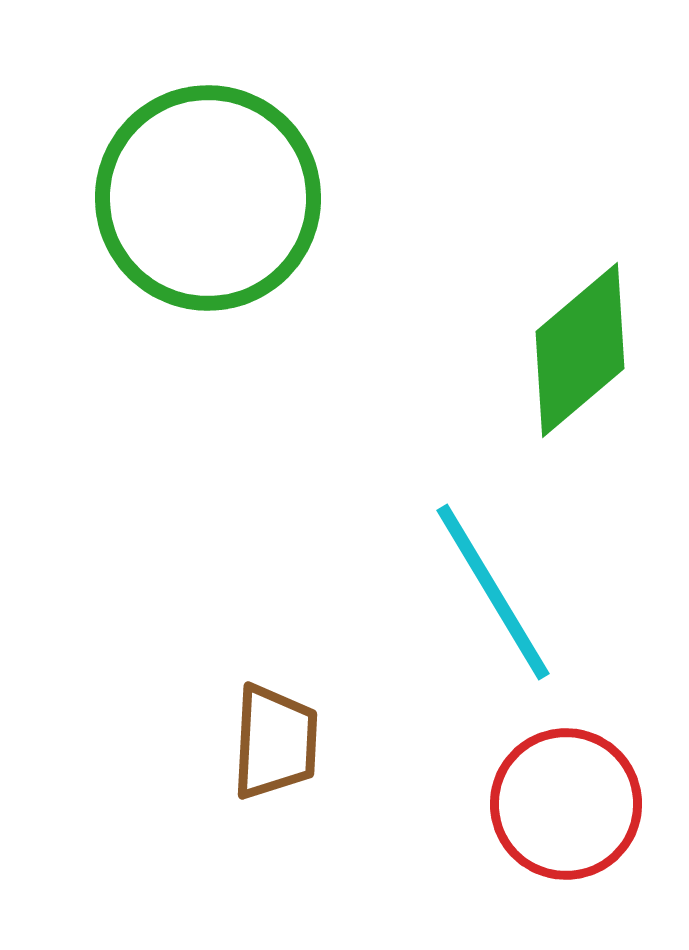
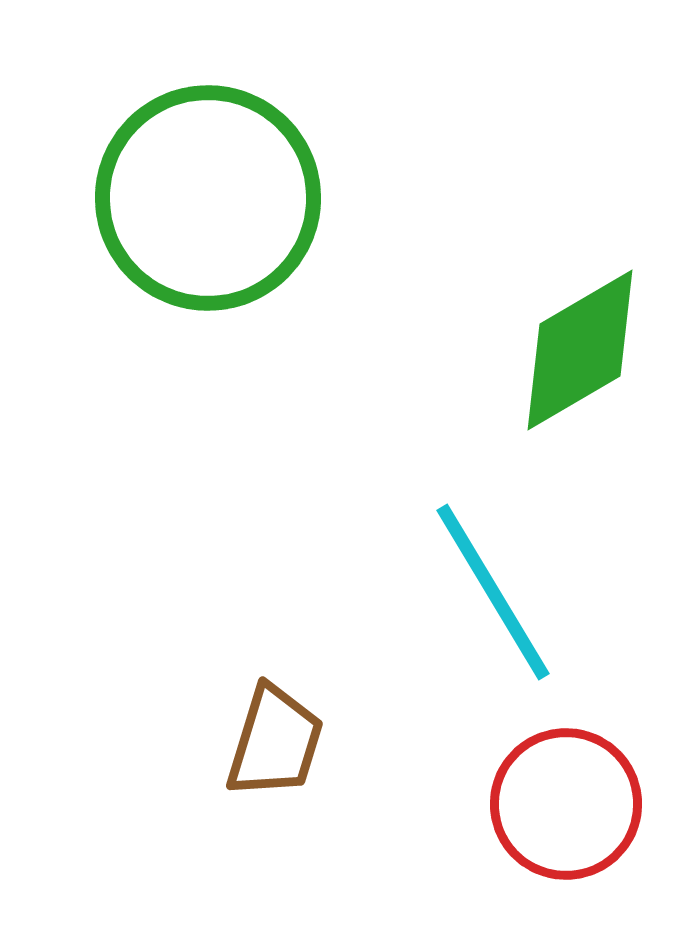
green diamond: rotated 10 degrees clockwise
brown trapezoid: rotated 14 degrees clockwise
